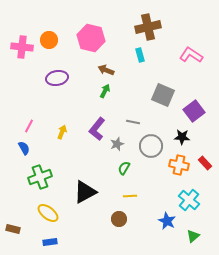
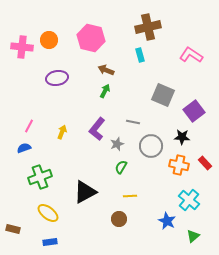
blue semicircle: rotated 80 degrees counterclockwise
green semicircle: moved 3 px left, 1 px up
